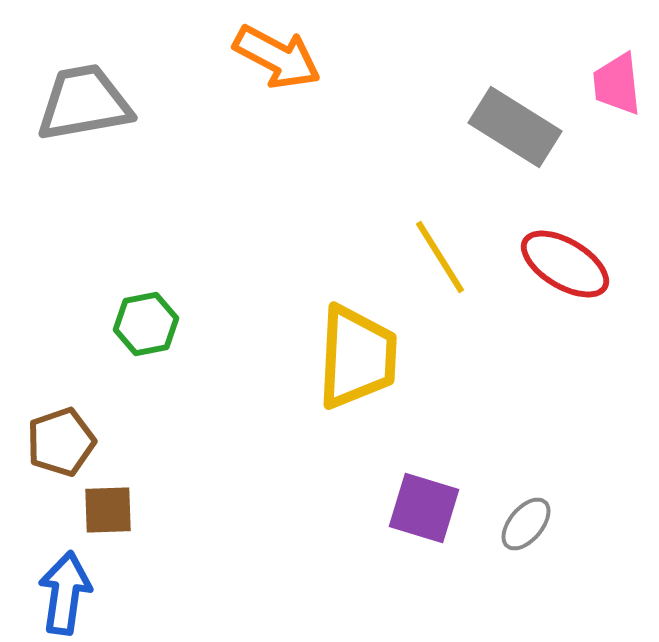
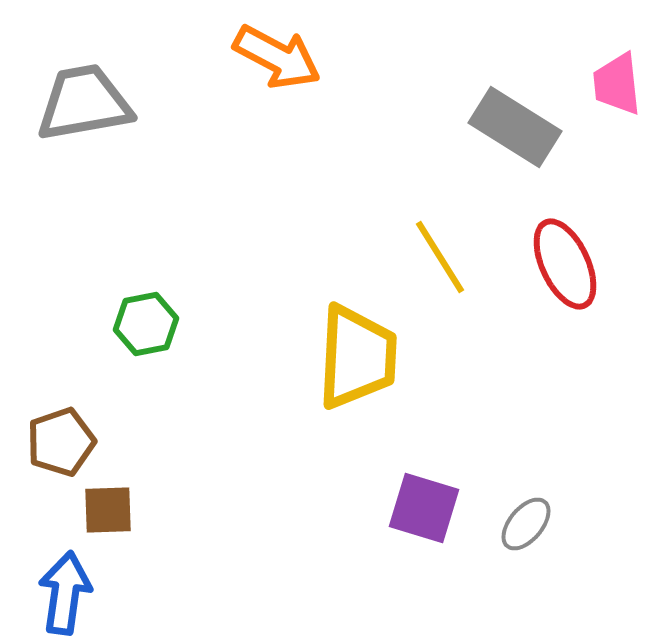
red ellipse: rotated 34 degrees clockwise
